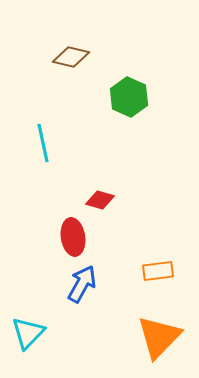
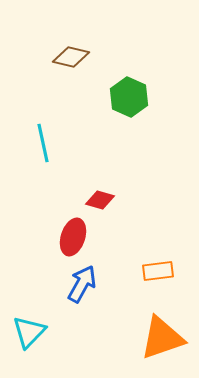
red ellipse: rotated 27 degrees clockwise
cyan triangle: moved 1 px right, 1 px up
orange triangle: moved 3 px right, 1 px down; rotated 27 degrees clockwise
